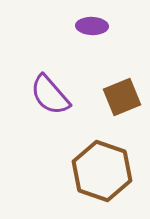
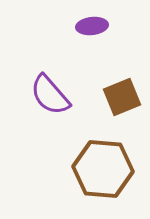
purple ellipse: rotated 8 degrees counterclockwise
brown hexagon: moved 1 px right, 2 px up; rotated 14 degrees counterclockwise
